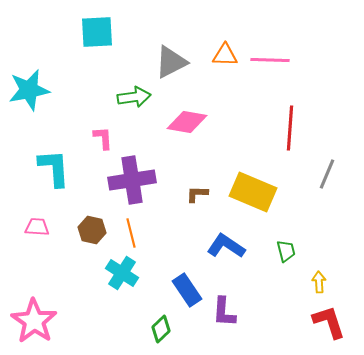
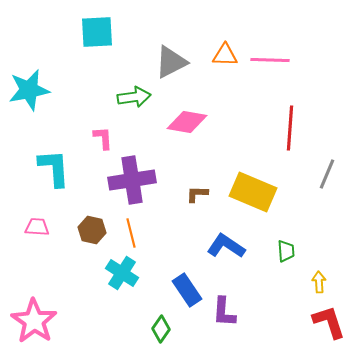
green trapezoid: rotated 10 degrees clockwise
green diamond: rotated 12 degrees counterclockwise
